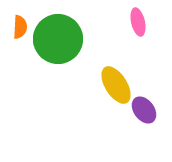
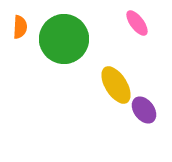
pink ellipse: moved 1 px left, 1 px down; rotated 24 degrees counterclockwise
green circle: moved 6 px right
